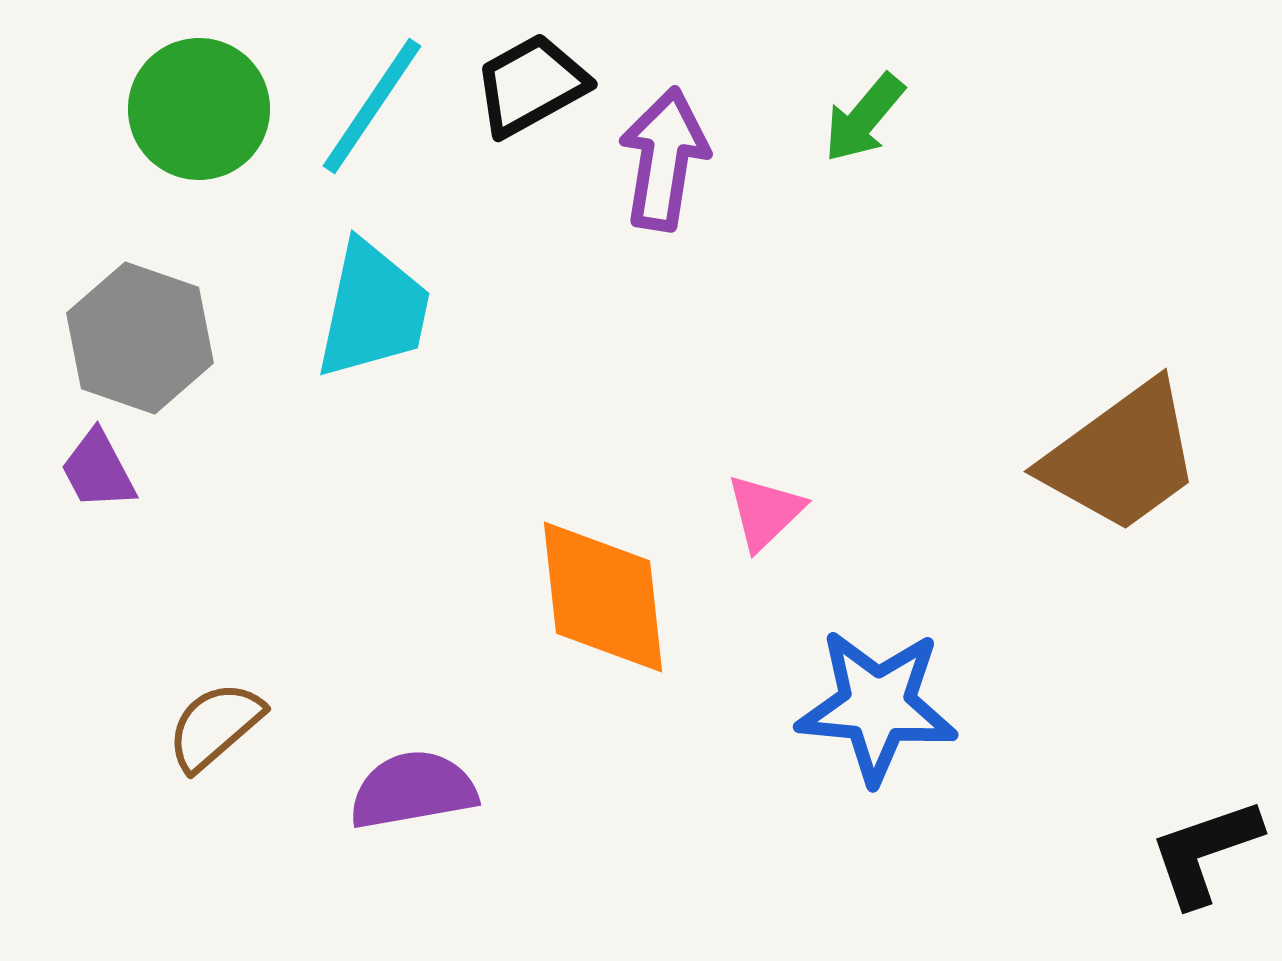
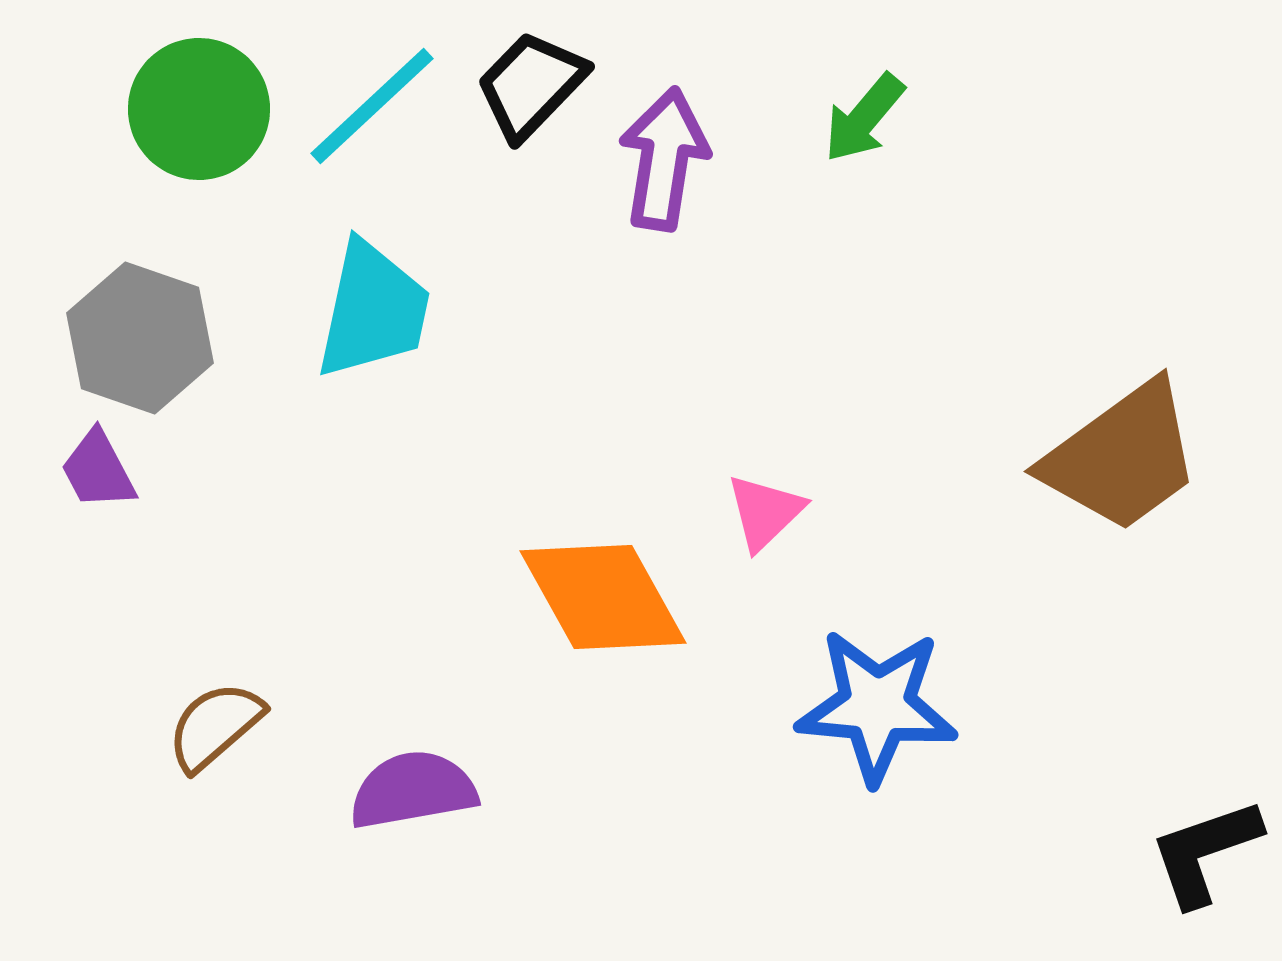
black trapezoid: rotated 17 degrees counterclockwise
cyan line: rotated 13 degrees clockwise
orange diamond: rotated 23 degrees counterclockwise
